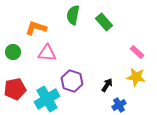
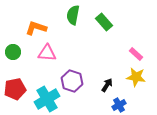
pink rectangle: moved 1 px left, 2 px down
